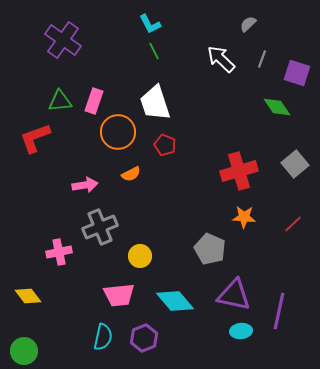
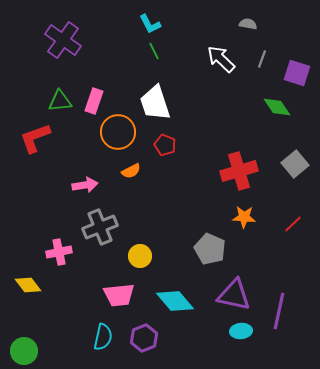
gray semicircle: rotated 54 degrees clockwise
orange semicircle: moved 3 px up
yellow diamond: moved 11 px up
